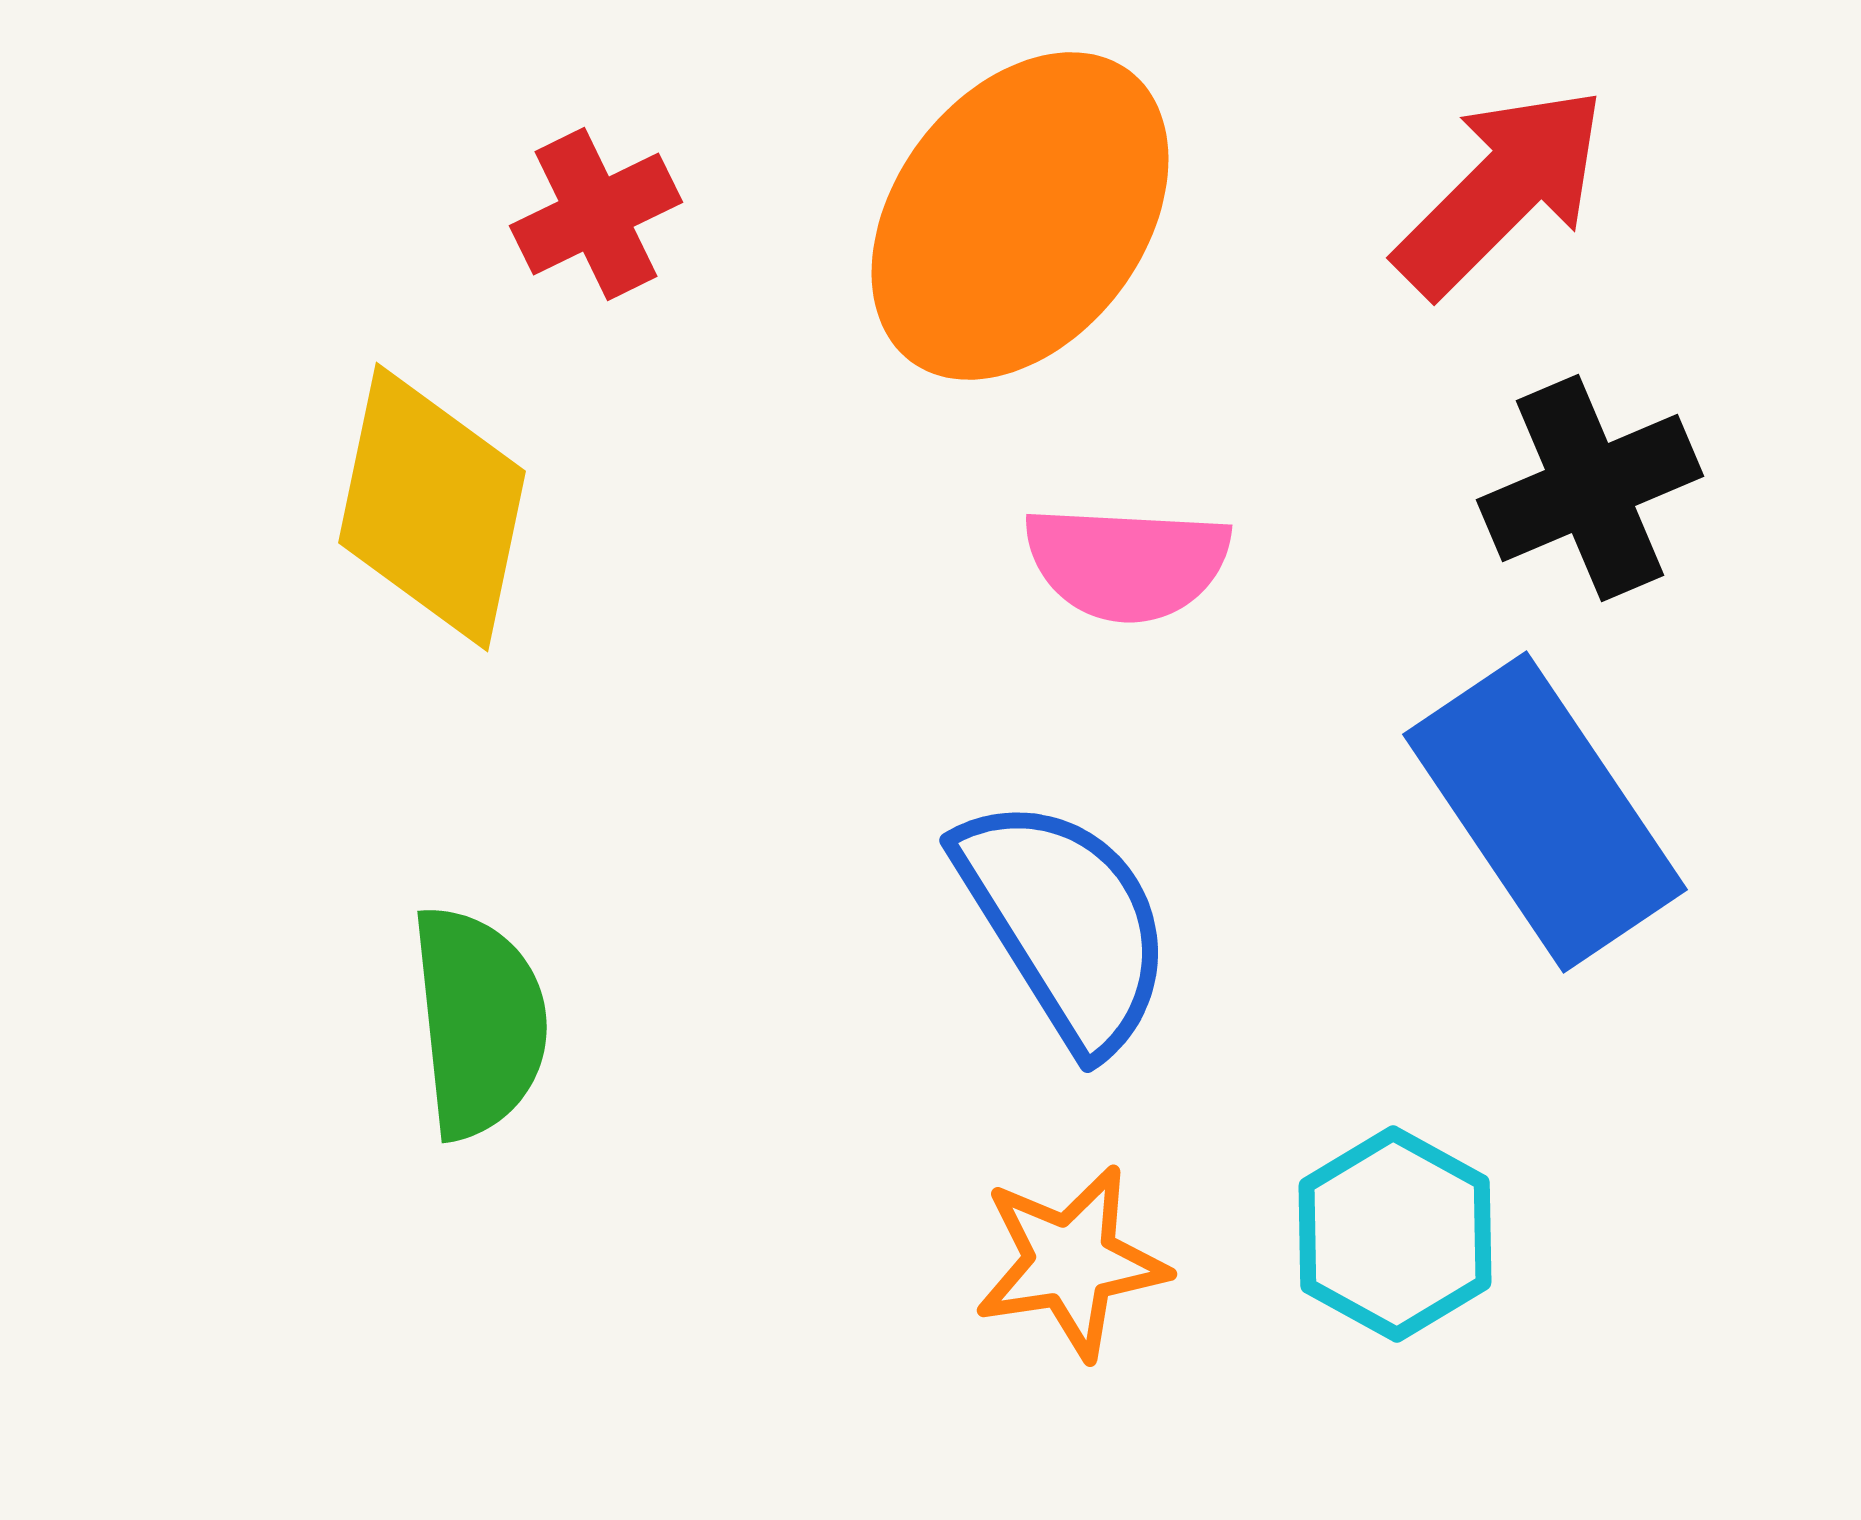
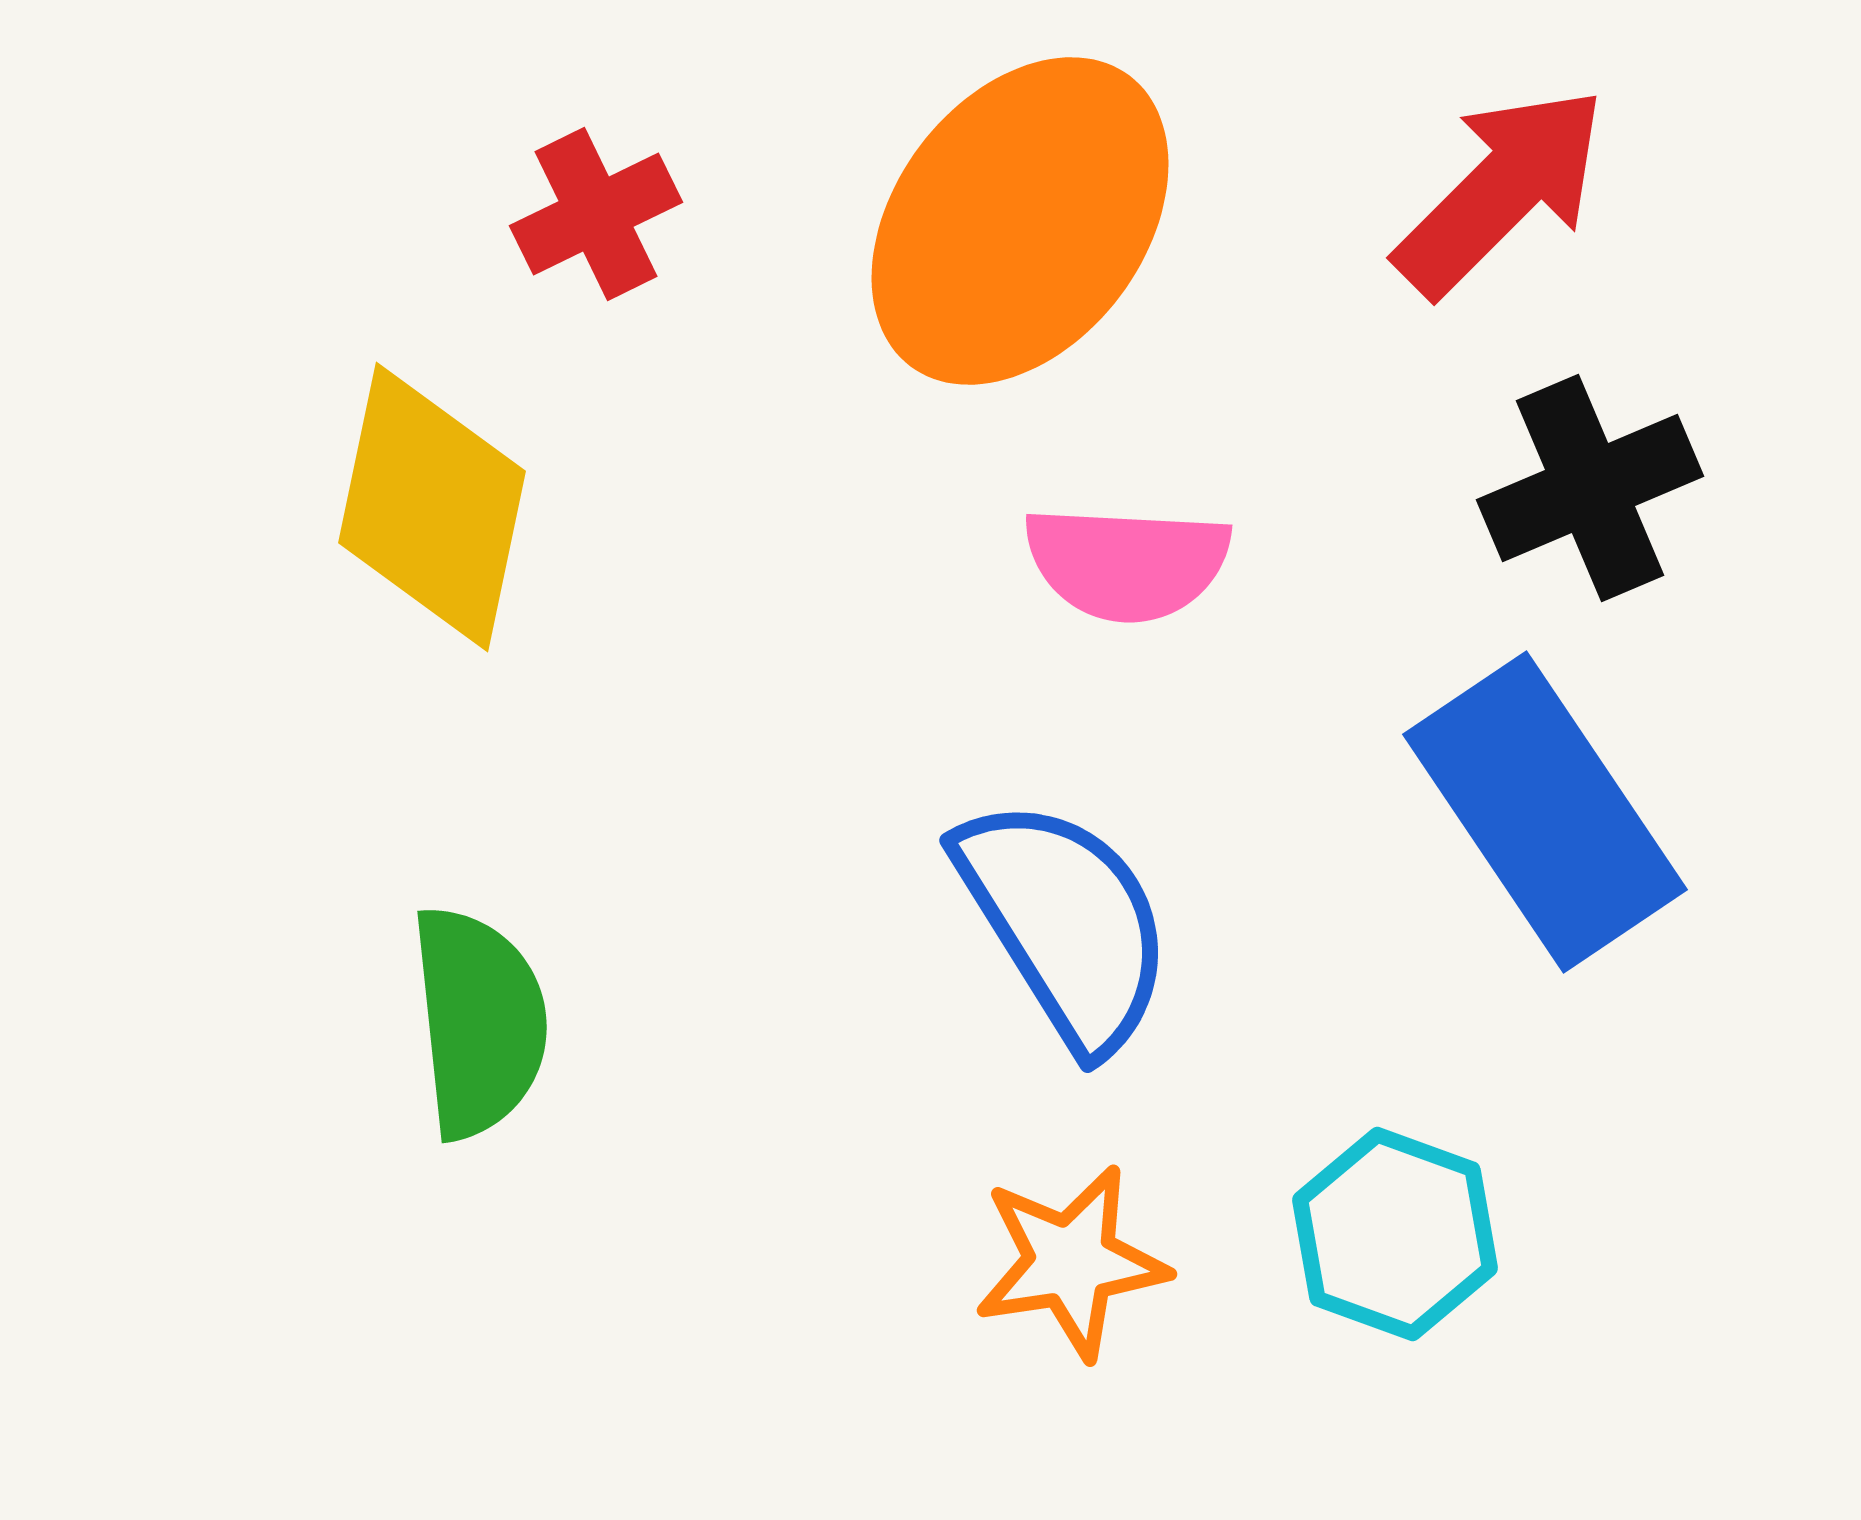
orange ellipse: moved 5 px down
cyan hexagon: rotated 9 degrees counterclockwise
